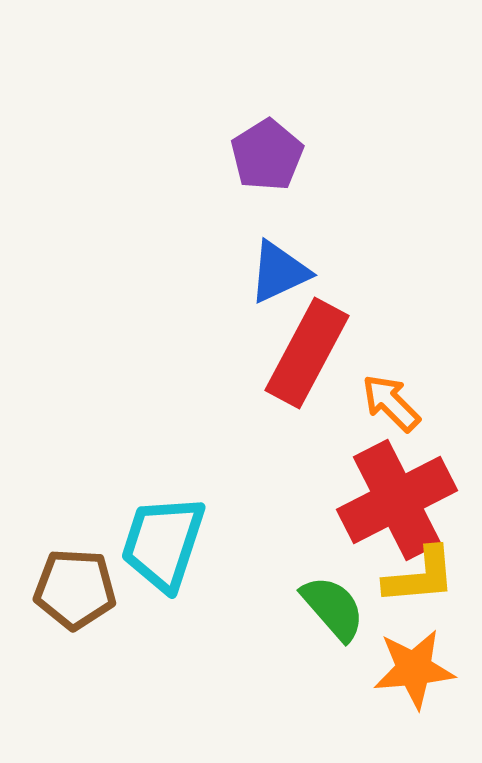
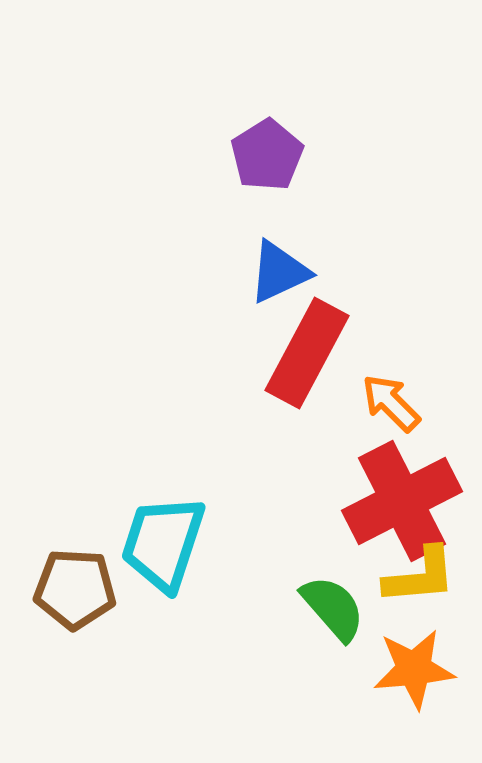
red cross: moved 5 px right, 1 px down
